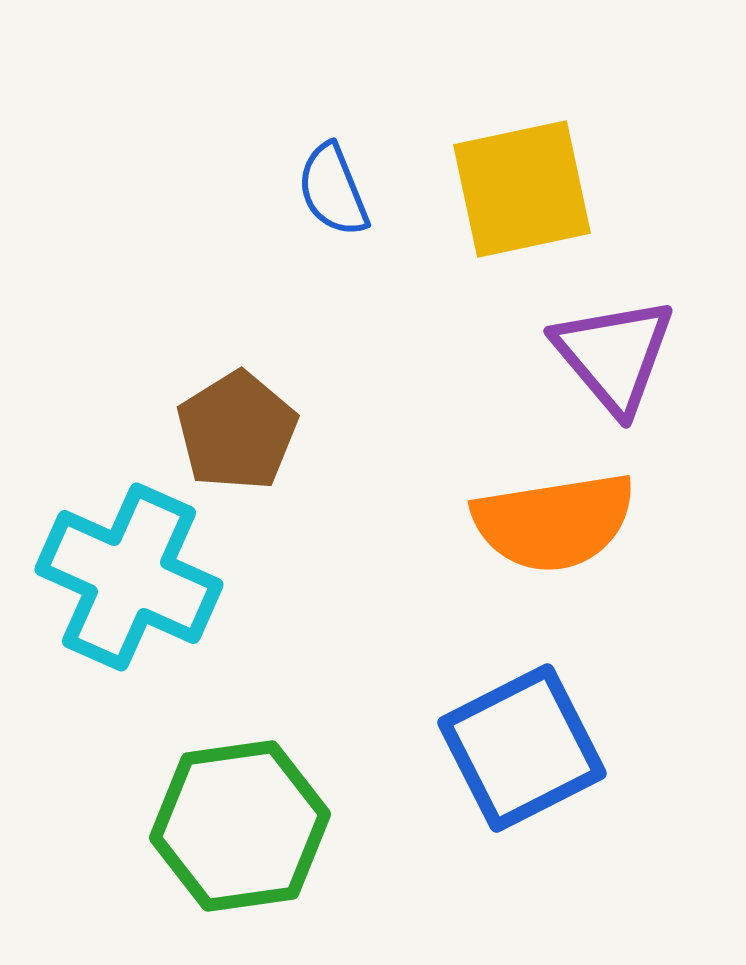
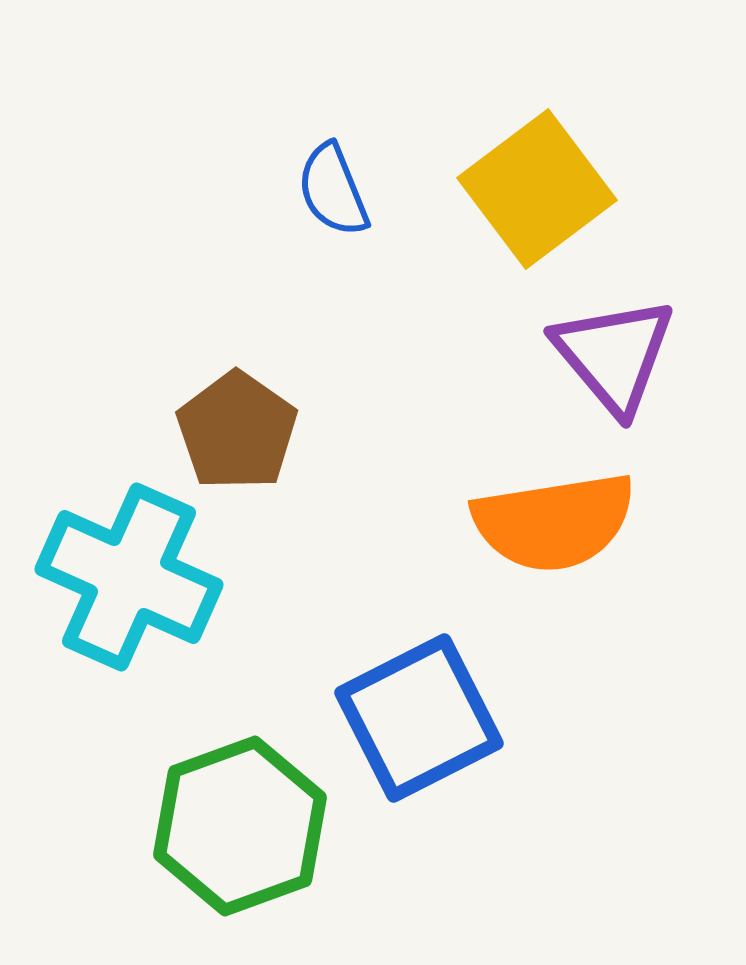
yellow square: moved 15 px right; rotated 25 degrees counterclockwise
brown pentagon: rotated 5 degrees counterclockwise
blue square: moved 103 px left, 30 px up
green hexagon: rotated 12 degrees counterclockwise
